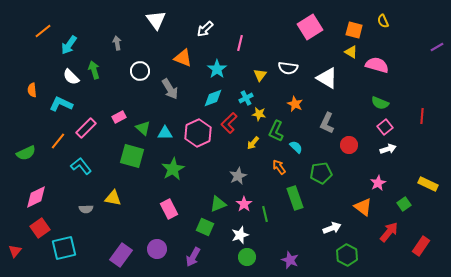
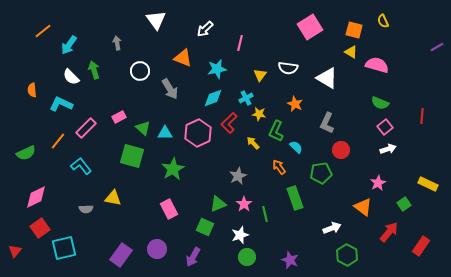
cyan star at (217, 69): rotated 24 degrees clockwise
yellow arrow at (253, 143): rotated 96 degrees clockwise
red circle at (349, 145): moved 8 px left, 5 px down
